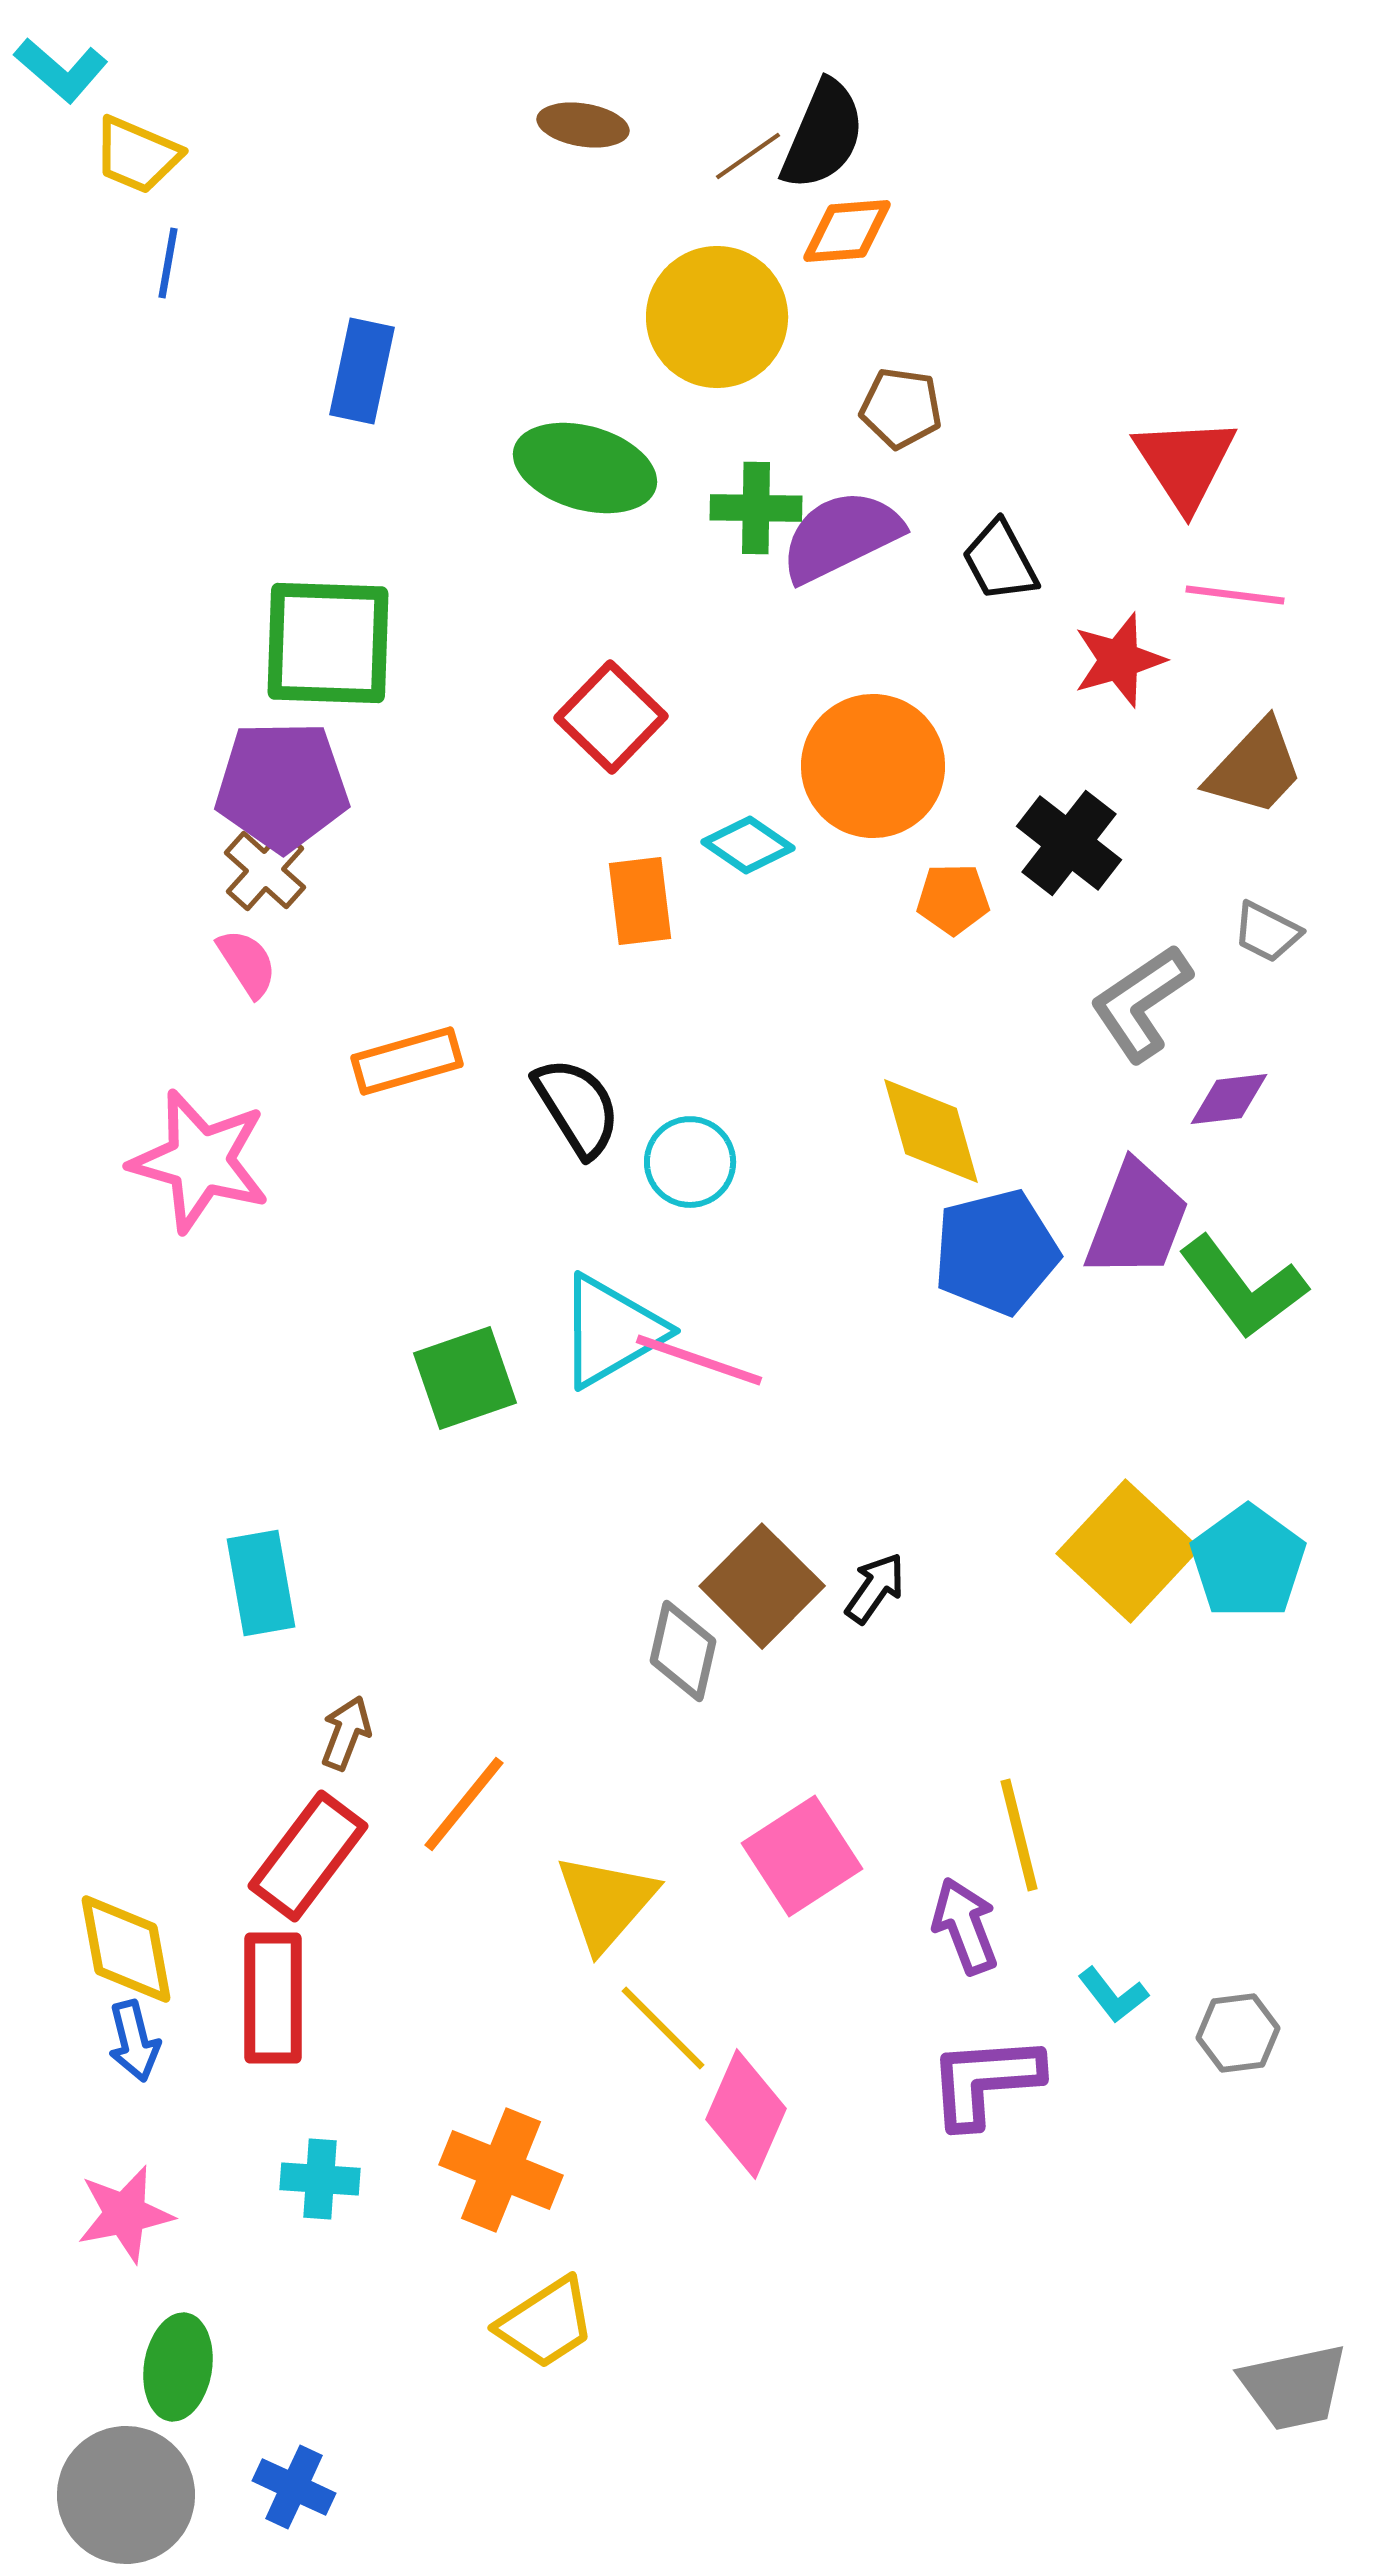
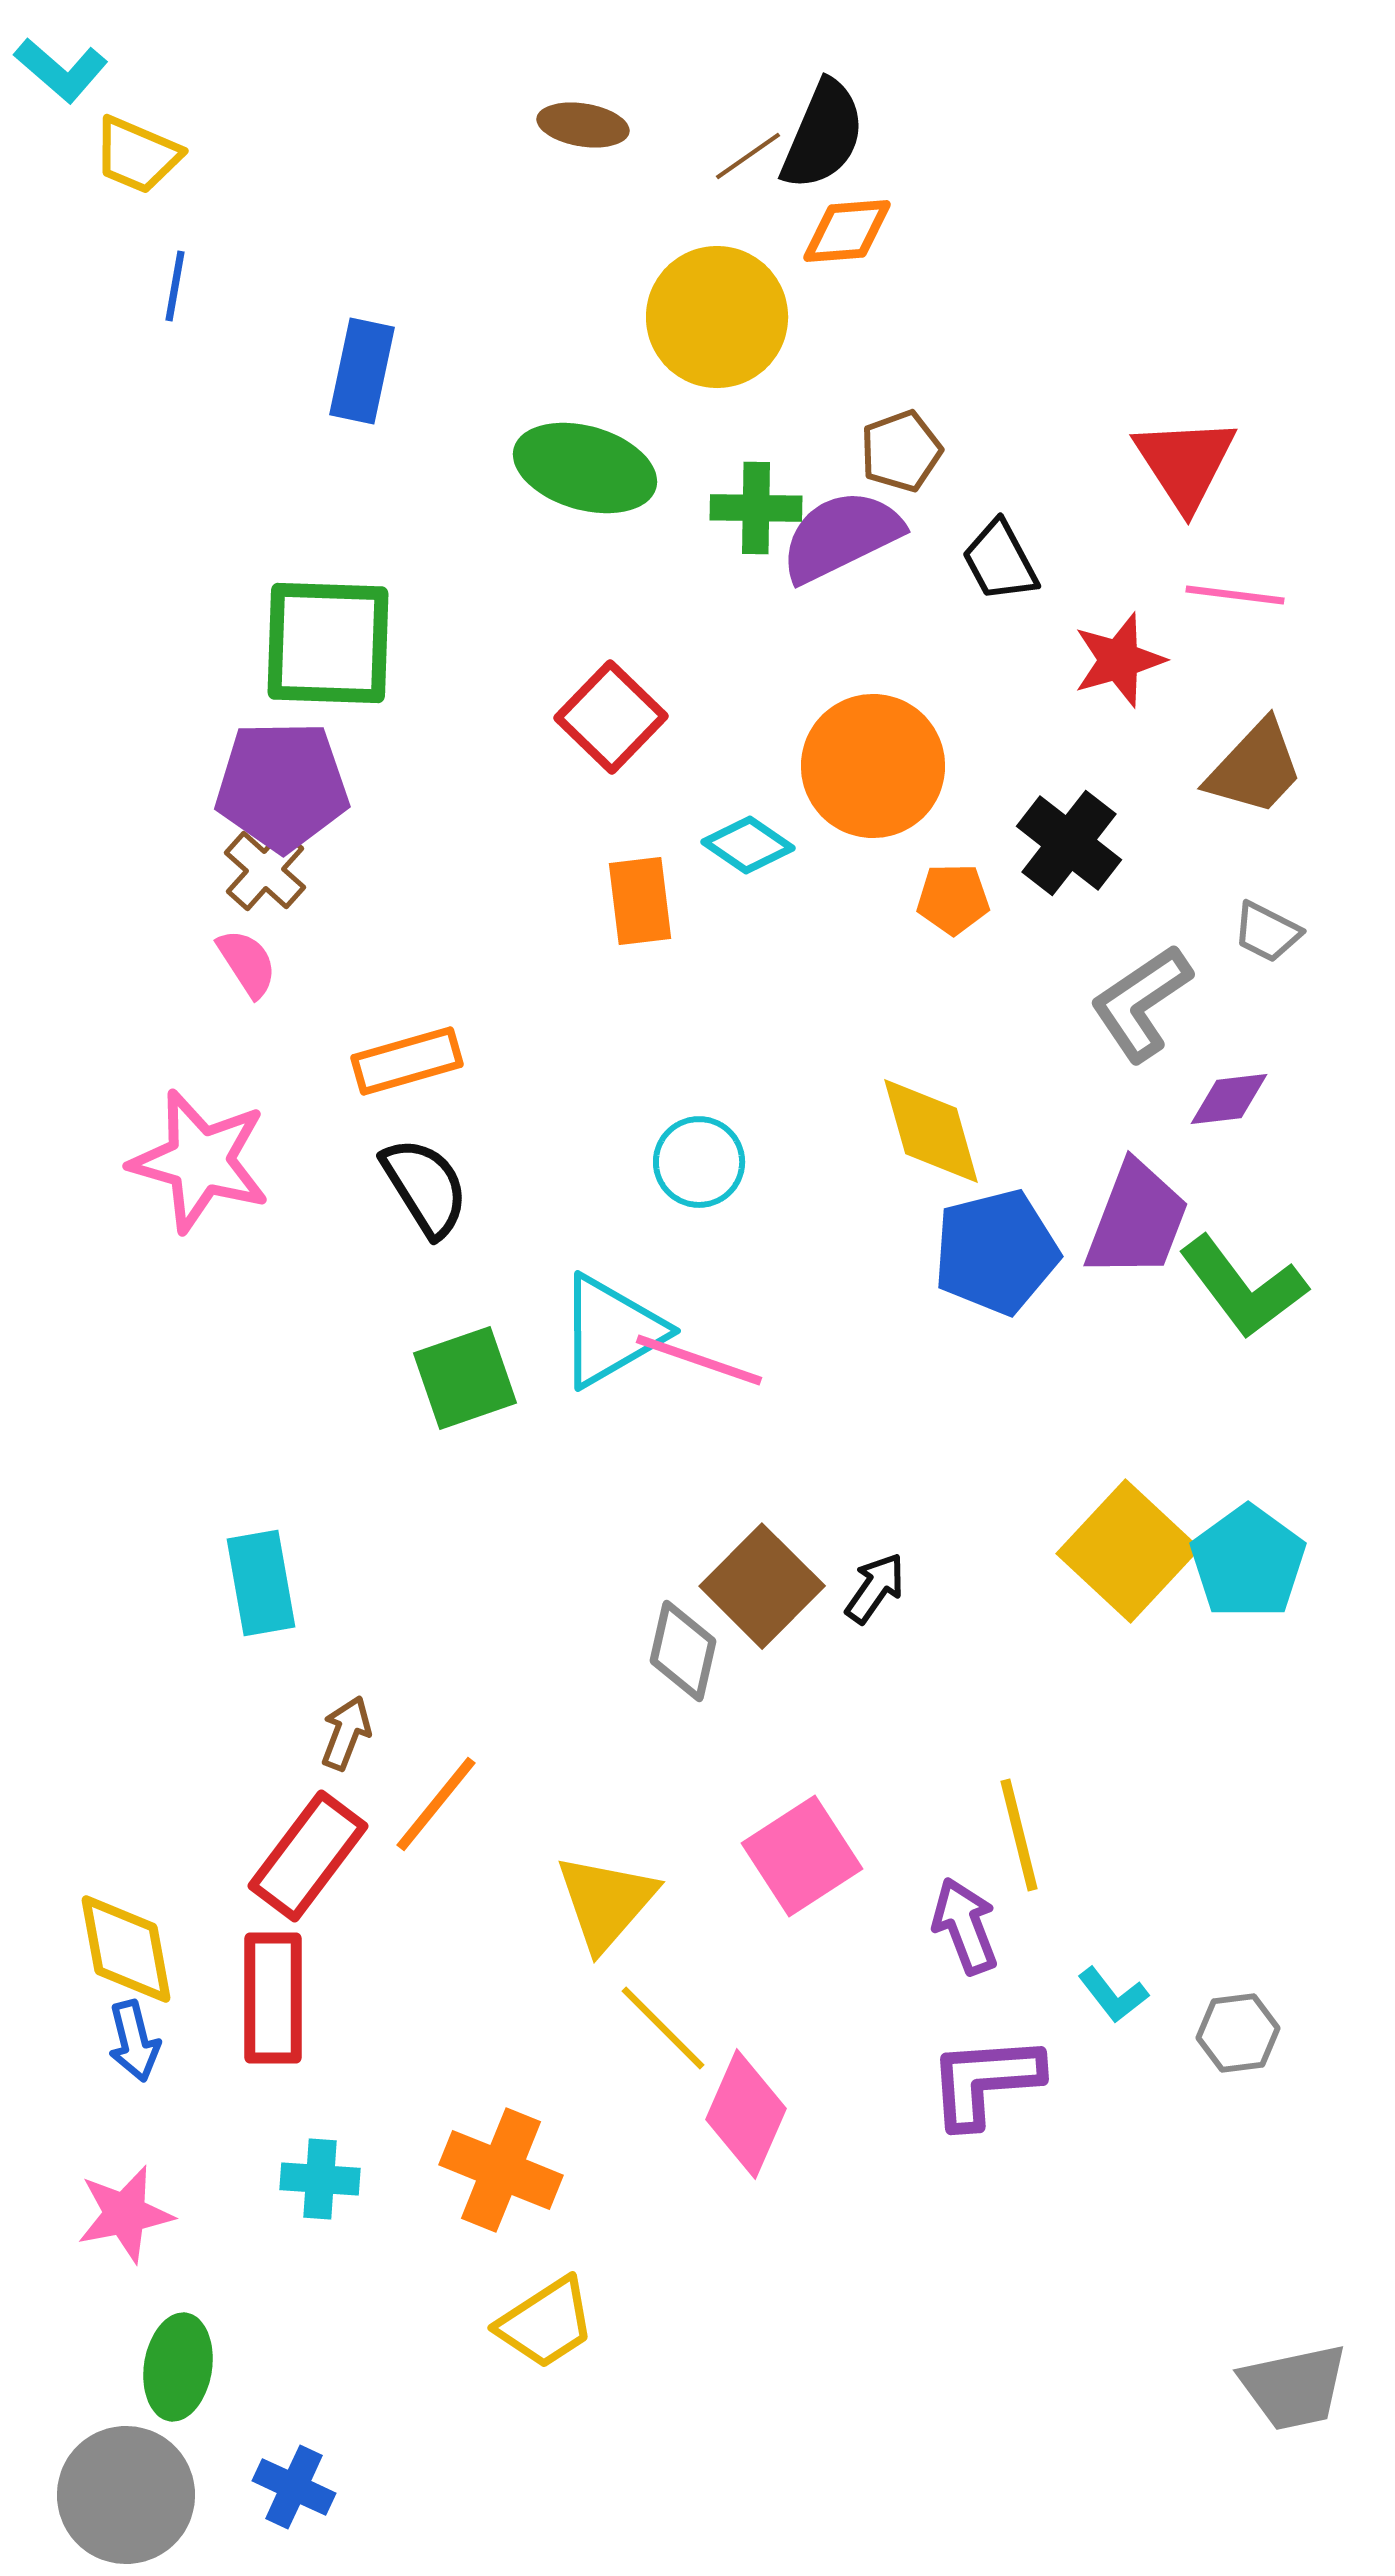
blue line at (168, 263): moved 7 px right, 23 px down
brown pentagon at (901, 408): moved 43 px down; rotated 28 degrees counterclockwise
black semicircle at (577, 1107): moved 152 px left, 80 px down
cyan circle at (690, 1162): moved 9 px right
orange line at (464, 1804): moved 28 px left
